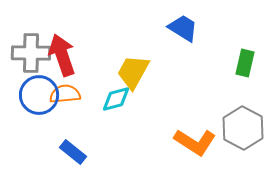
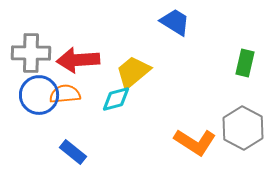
blue trapezoid: moved 8 px left, 6 px up
red arrow: moved 16 px right, 5 px down; rotated 75 degrees counterclockwise
yellow trapezoid: rotated 21 degrees clockwise
